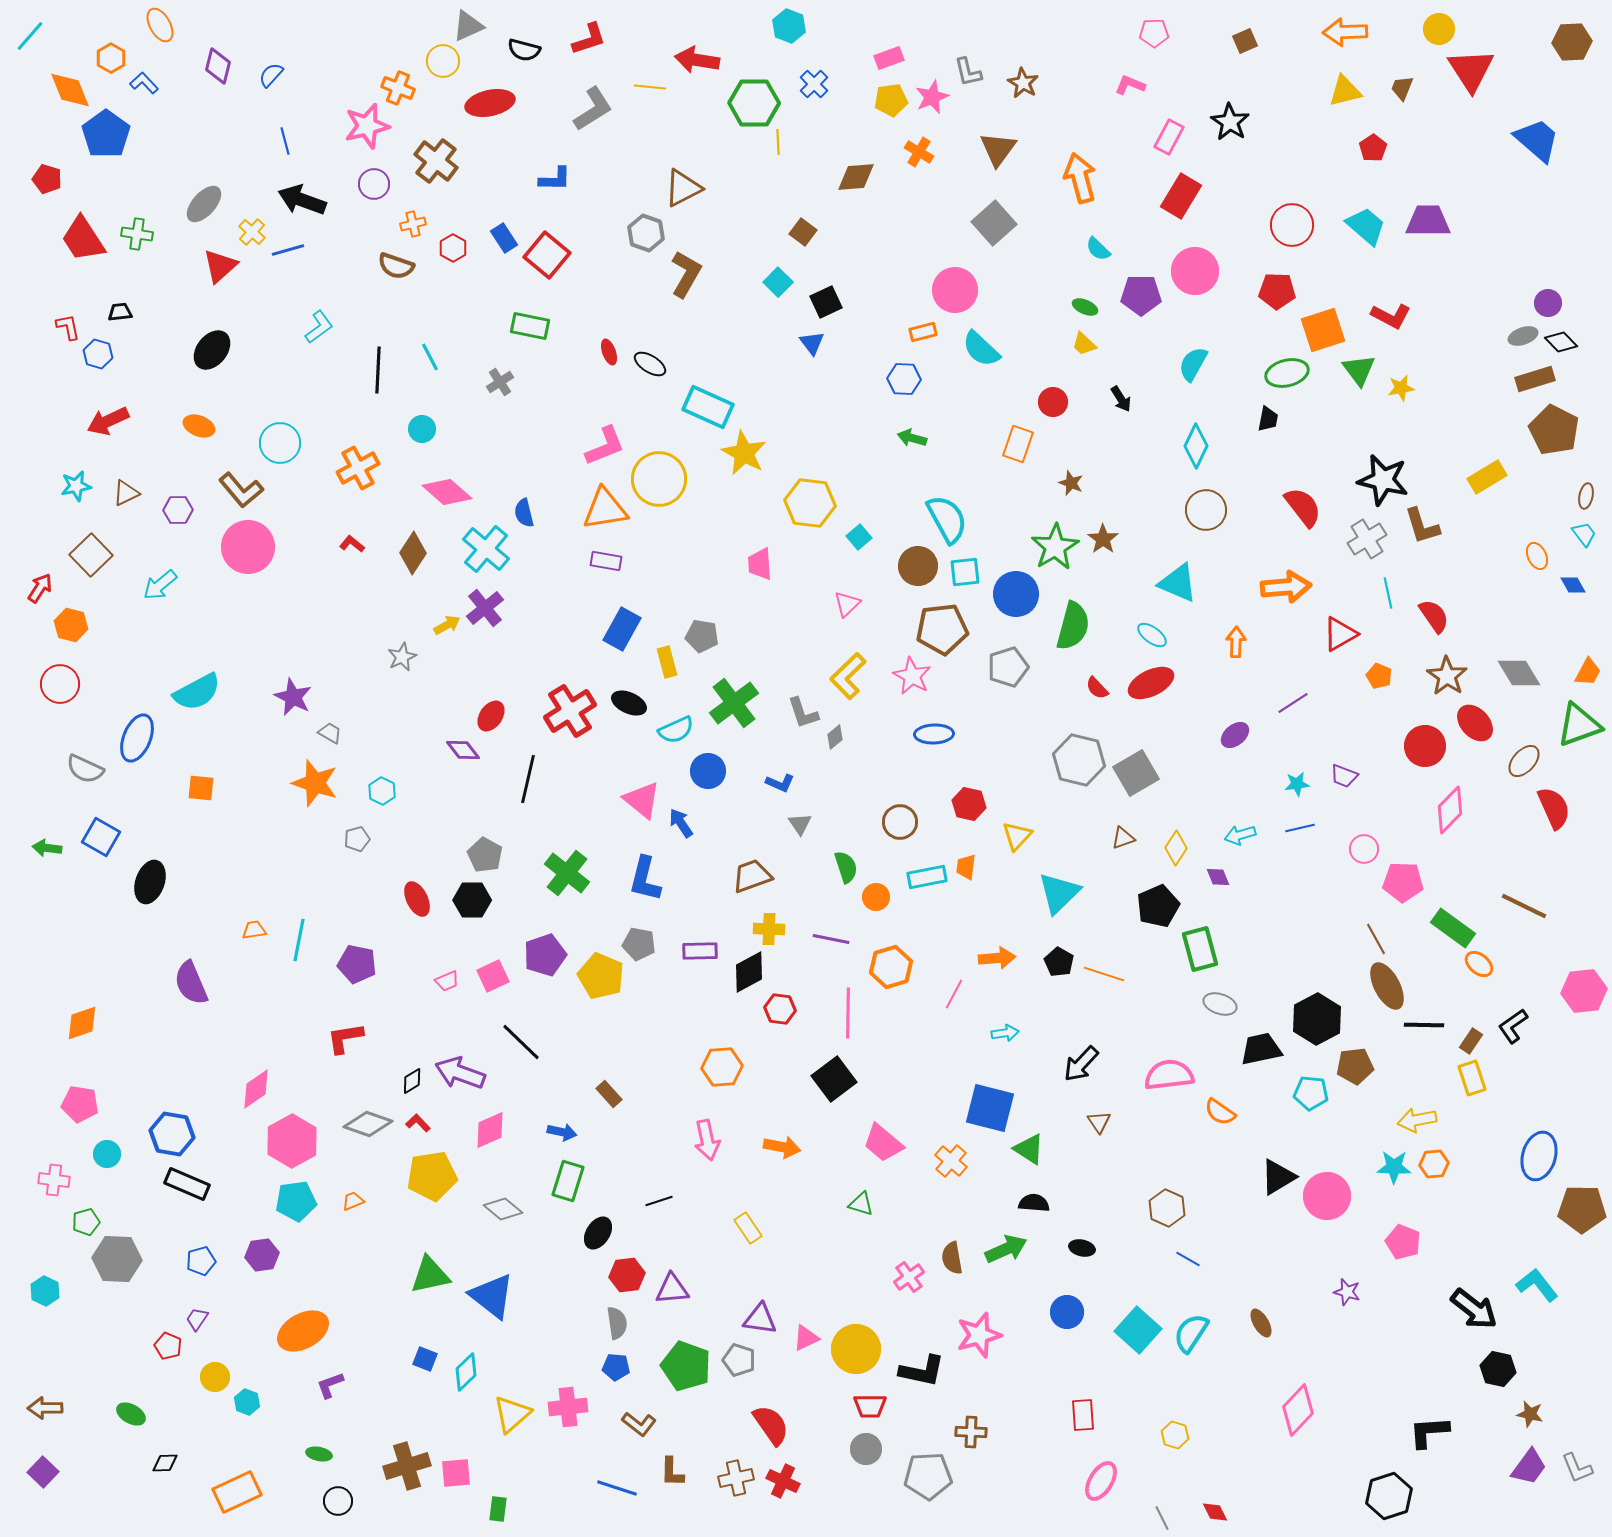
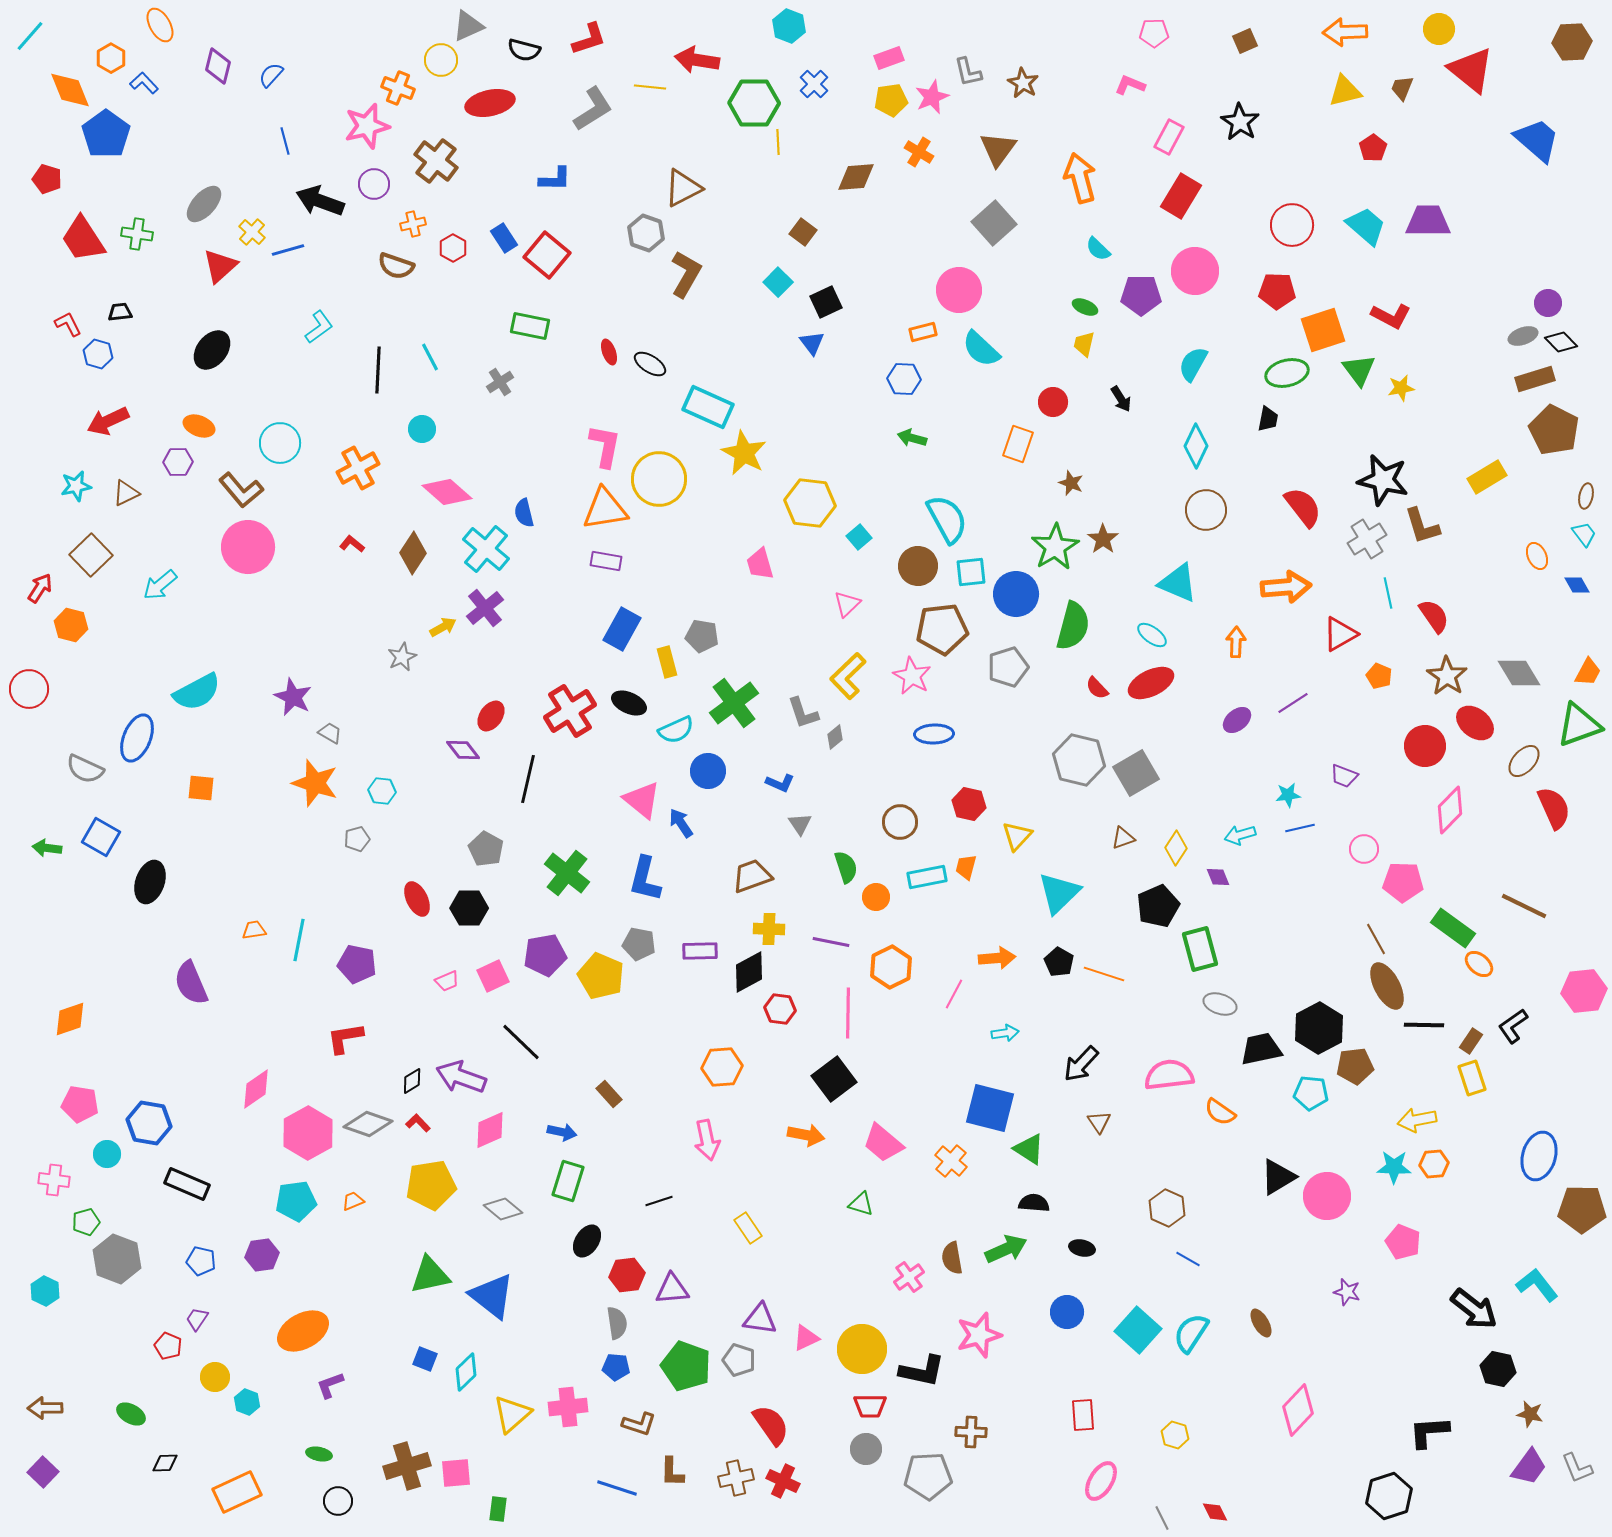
yellow circle at (443, 61): moved 2 px left, 1 px up
red triangle at (1471, 70): rotated 18 degrees counterclockwise
black star at (1230, 122): moved 10 px right
black arrow at (302, 200): moved 18 px right, 1 px down
pink circle at (955, 290): moved 4 px right
red L-shape at (68, 327): moved 3 px up; rotated 16 degrees counterclockwise
yellow trapezoid at (1084, 344): rotated 60 degrees clockwise
pink L-shape at (605, 446): rotated 57 degrees counterclockwise
purple hexagon at (178, 510): moved 48 px up
pink trapezoid at (760, 564): rotated 12 degrees counterclockwise
cyan square at (965, 572): moved 6 px right
blue diamond at (1573, 585): moved 4 px right
yellow arrow at (447, 625): moved 4 px left, 2 px down
red circle at (60, 684): moved 31 px left, 5 px down
red ellipse at (1475, 723): rotated 9 degrees counterclockwise
purple ellipse at (1235, 735): moved 2 px right, 15 px up
cyan star at (1297, 784): moved 9 px left, 11 px down
cyan hexagon at (382, 791): rotated 20 degrees counterclockwise
gray pentagon at (485, 855): moved 1 px right, 6 px up
orange trapezoid at (966, 867): rotated 8 degrees clockwise
black hexagon at (472, 900): moved 3 px left, 8 px down
purple line at (831, 939): moved 3 px down
purple pentagon at (545, 955): rotated 9 degrees clockwise
orange hexagon at (891, 967): rotated 9 degrees counterclockwise
black hexagon at (1317, 1019): moved 2 px right, 9 px down
orange diamond at (82, 1023): moved 12 px left, 4 px up
purple arrow at (460, 1073): moved 1 px right, 4 px down
blue hexagon at (172, 1134): moved 23 px left, 11 px up
pink hexagon at (292, 1141): moved 16 px right, 8 px up
orange arrow at (782, 1147): moved 24 px right, 12 px up
yellow pentagon at (432, 1176): moved 1 px left, 9 px down
black ellipse at (598, 1233): moved 11 px left, 8 px down
gray hexagon at (117, 1259): rotated 18 degrees clockwise
blue pentagon at (201, 1261): rotated 28 degrees clockwise
yellow circle at (856, 1349): moved 6 px right
brown L-shape at (639, 1424): rotated 20 degrees counterclockwise
